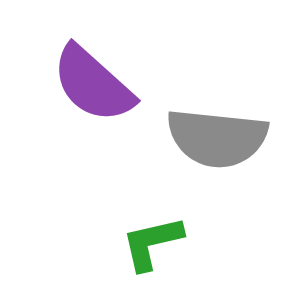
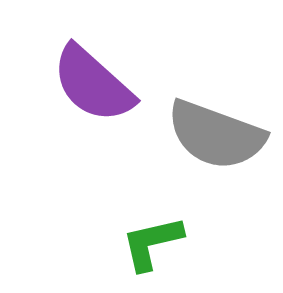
gray semicircle: moved 1 px left, 3 px up; rotated 14 degrees clockwise
